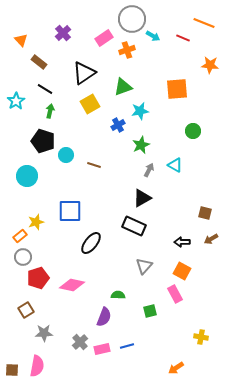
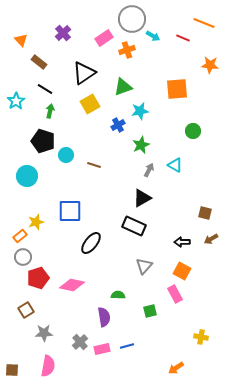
purple semicircle at (104, 317): rotated 30 degrees counterclockwise
pink semicircle at (37, 366): moved 11 px right
